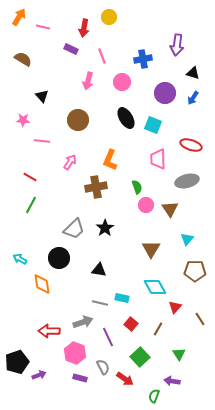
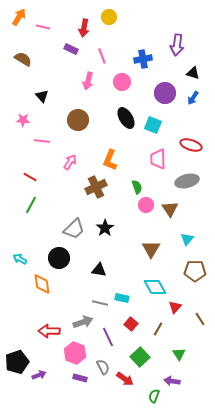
brown cross at (96, 187): rotated 15 degrees counterclockwise
